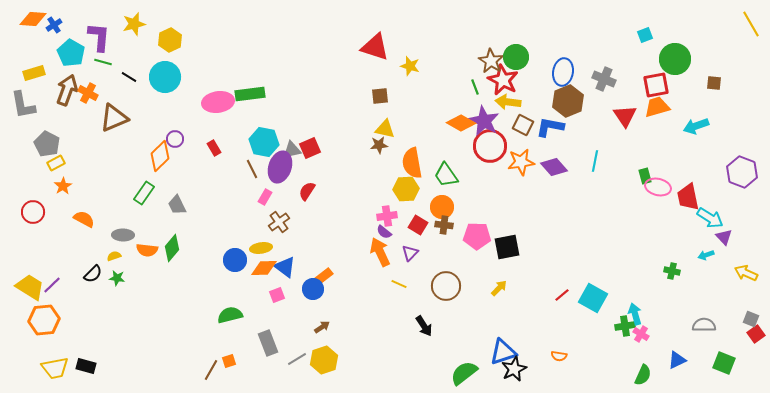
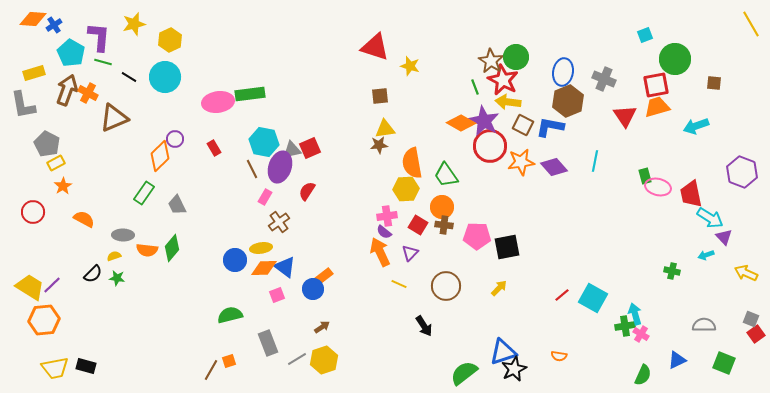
yellow triangle at (385, 129): rotated 20 degrees counterclockwise
red trapezoid at (688, 197): moved 3 px right, 3 px up
